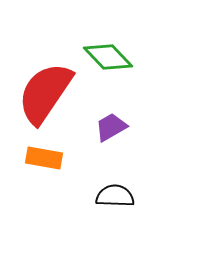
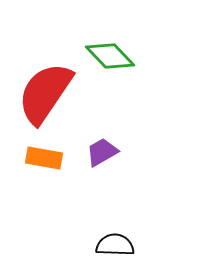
green diamond: moved 2 px right, 1 px up
purple trapezoid: moved 9 px left, 25 px down
black semicircle: moved 49 px down
